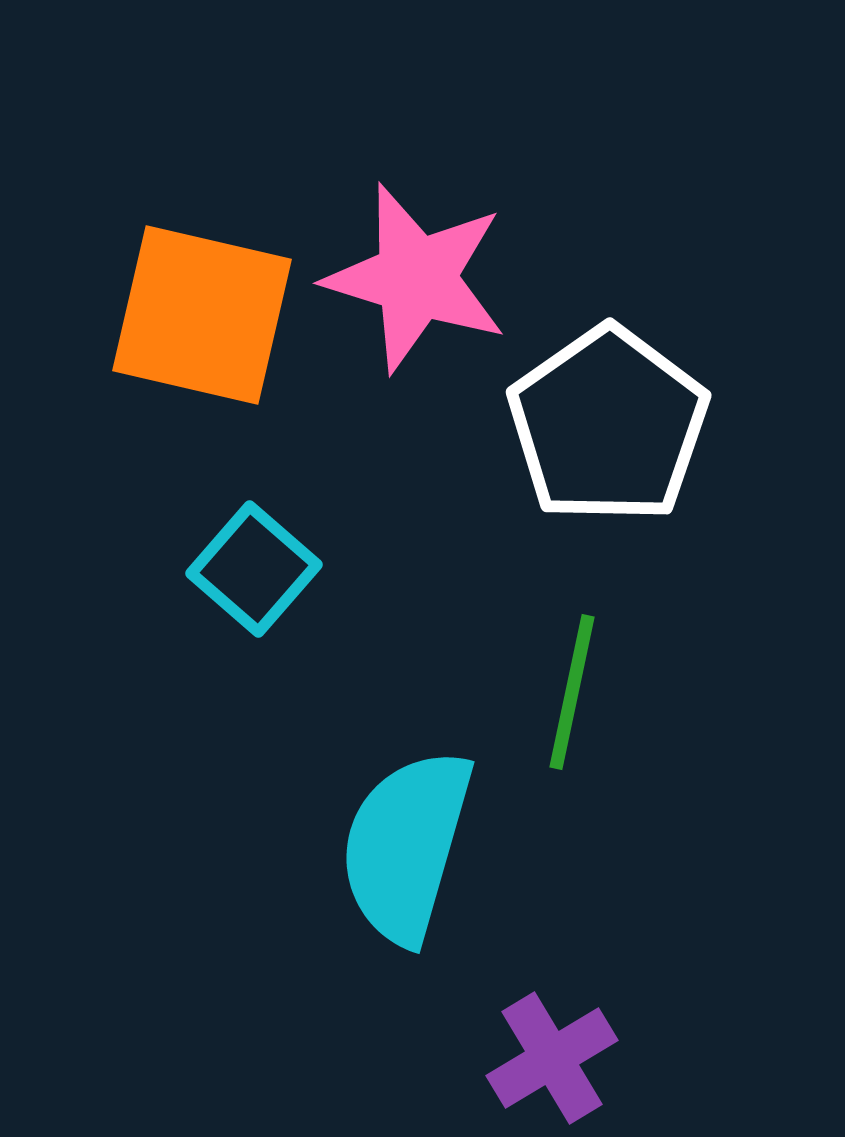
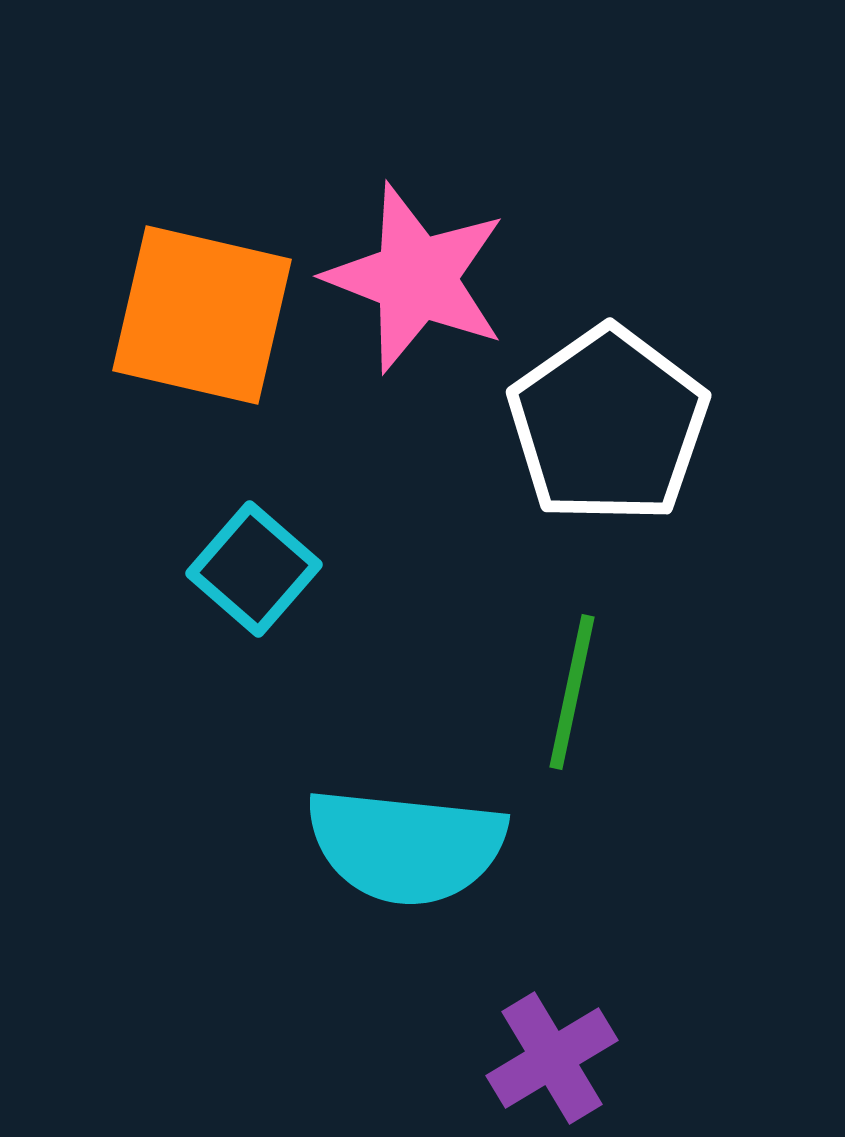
pink star: rotated 4 degrees clockwise
cyan semicircle: rotated 100 degrees counterclockwise
